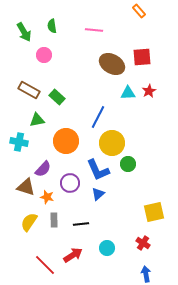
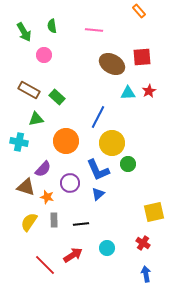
green triangle: moved 1 px left, 1 px up
